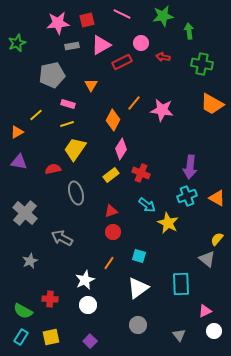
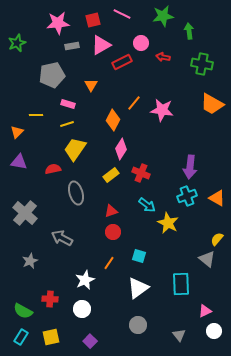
red square at (87, 20): moved 6 px right
yellow line at (36, 115): rotated 40 degrees clockwise
orange triangle at (17, 132): rotated 16 degrees counterclockwise
white circle at (88, 305): moved 6 px left, 4 px down
